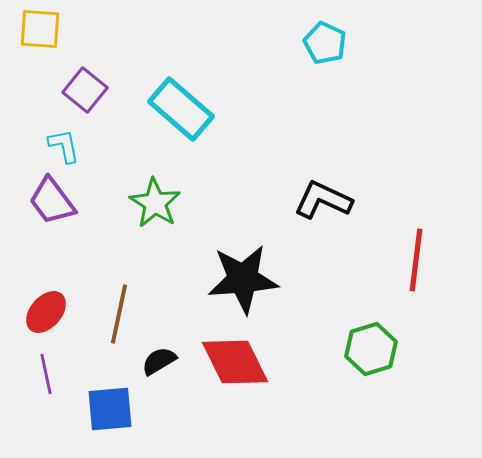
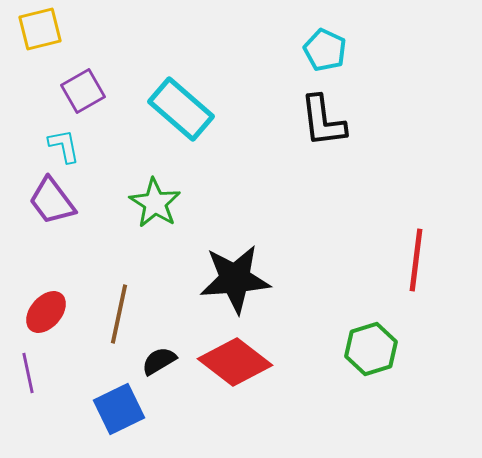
yellow square: rotated 18 degrees counterclockwise
cyan pentagon: moved 7 px down
purple square: moved 2 px left, 1 px down; rotated 21 degrees clockwise
black L-shape: moved 79 px up; rotated 122 degrees counterclockwise
black star: moved 8 px left
red diamond: rotated 26 degrees counterclockwise
purple line: moved 18 px left, 1 px up
blue square: moved 9 px right; rotated 21 degrees counterclockwise
